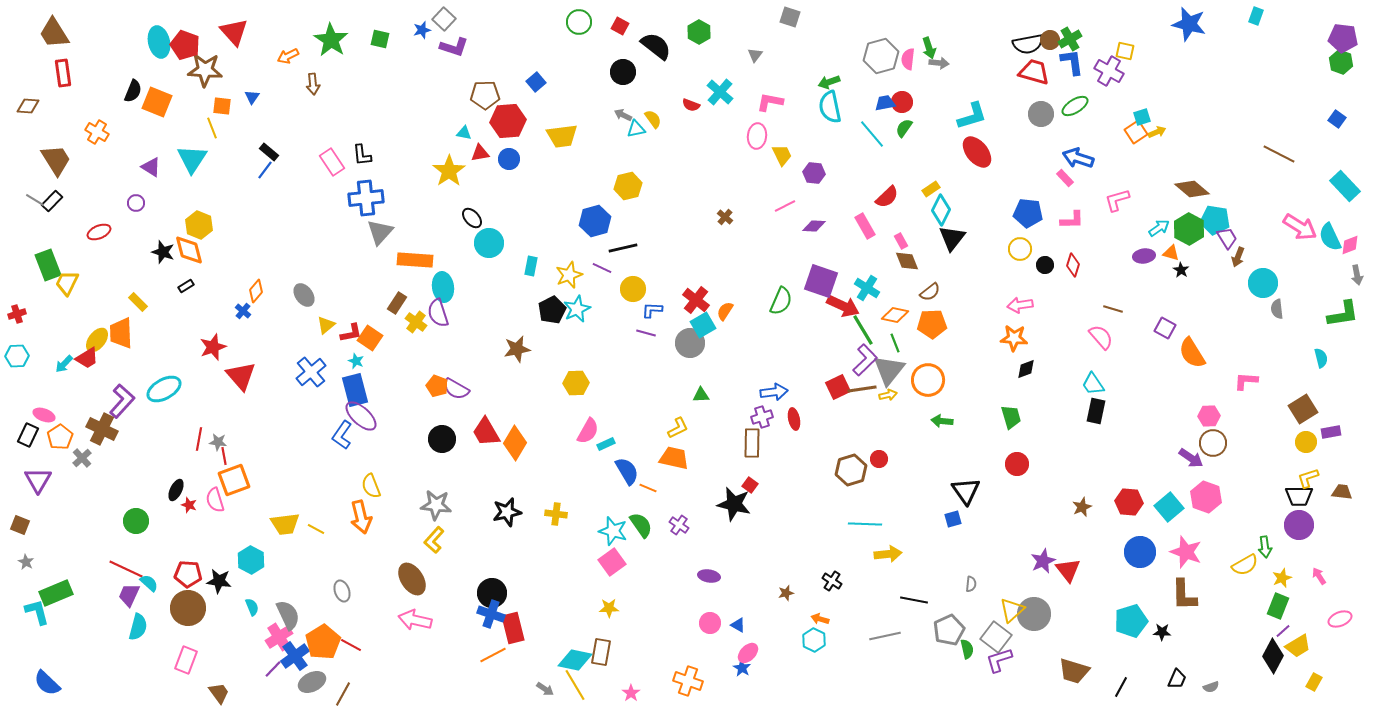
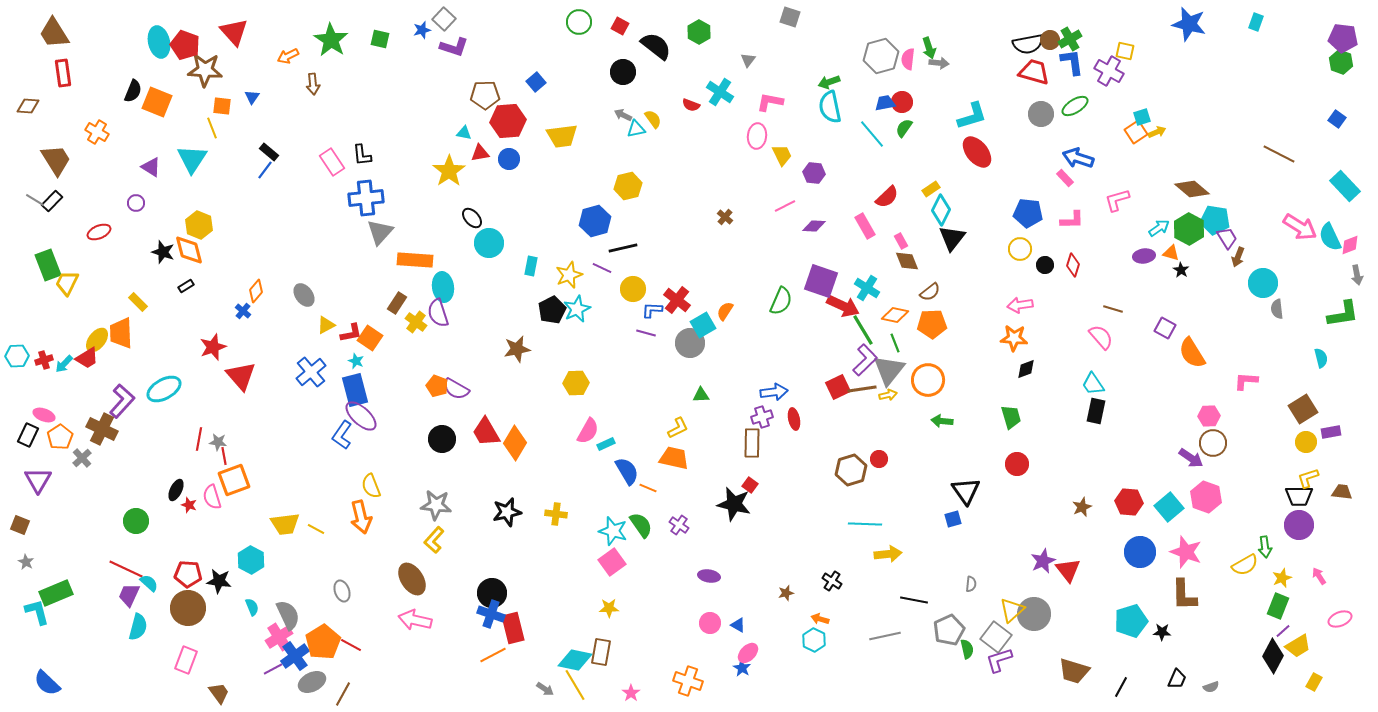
cyan rectangle at (1256, 16): moved 6 px down
gray triangle at (755, 55): moved 7 px left, 5 px down
cyan cross at (720, 92): rotated 8 degrees counterclockwise
red cross at (696, 300): moved 19 px left
red cross at (17, 314): moved 27 px right, 46 px down
yellow triangle at (326, 325): rotated 12 degrees clockwise
pink semicircle at (215, 500): moved 3 px left, 3 px up
purple line at (273, 669): rotated 18 degrees clockwise
